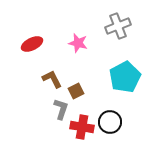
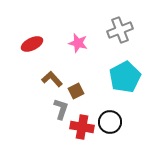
gray cross: moved 2 px right, 4 px down
brown L-shape: rotated 15 degrees counterclockwise
